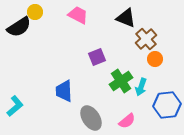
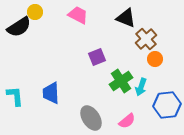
blue trapezoid: moved 13 px left, 2 px down
cyan L-shape: moved 10 px up; rotated 55 degrees counterclockwise
